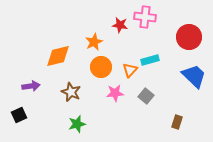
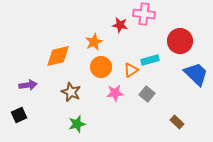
pink cross: moved 1 px left, 3 px up
red circle: moved 9 px left, 4 px down
orange triangle: moved 1 px right; rotated 14 degrees clockwise
blue trapezoid: moved 2 px right, 2 px up
purple arrow: moved 3 px left, 1 px up
gray square: moved 1 px right, 2 px up
brown rectangle: rotated 64 degrees counterclockwise
